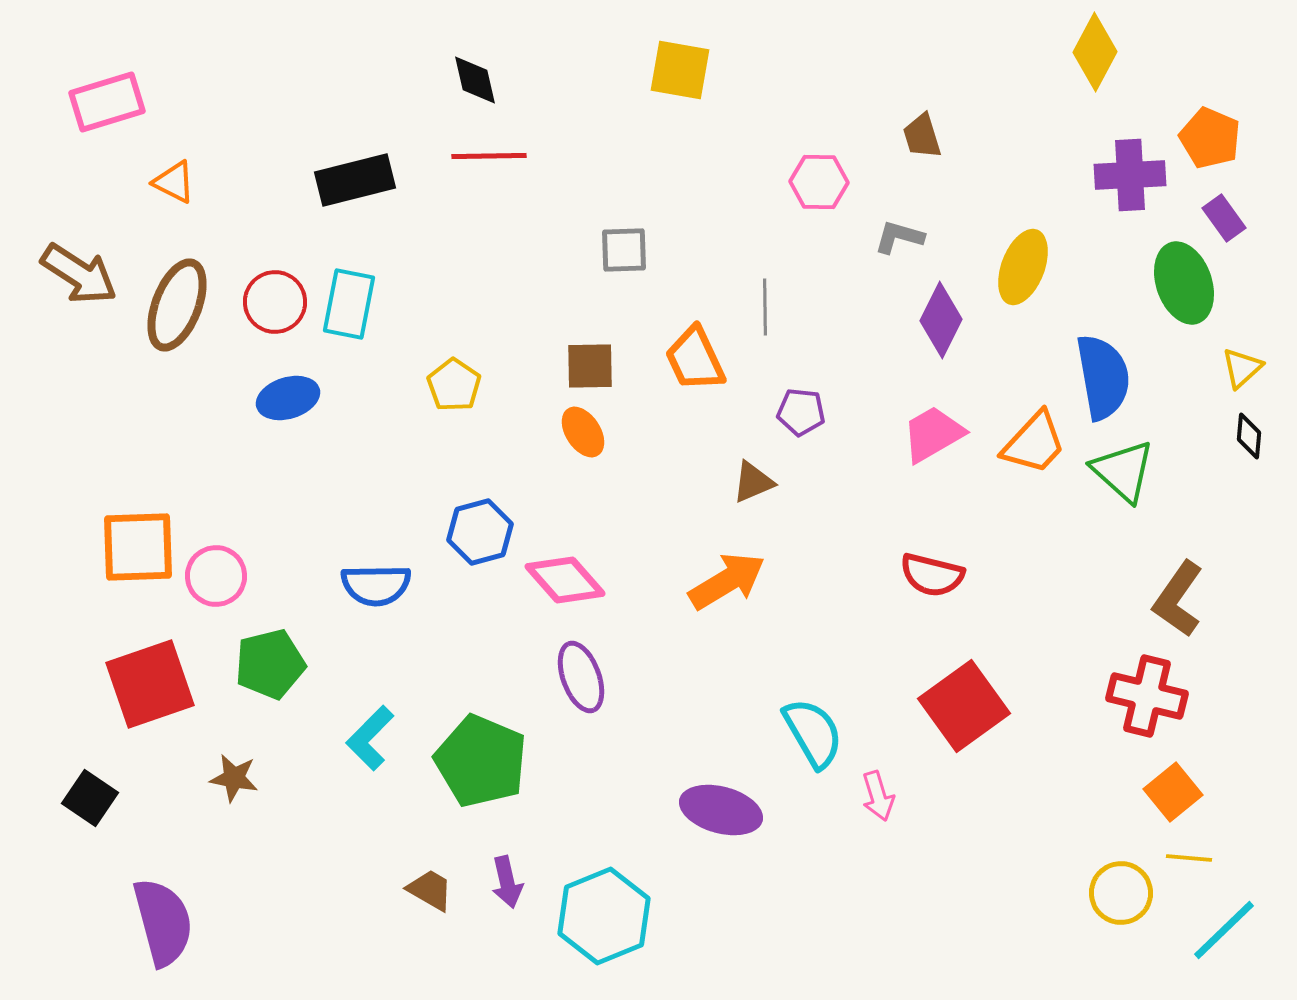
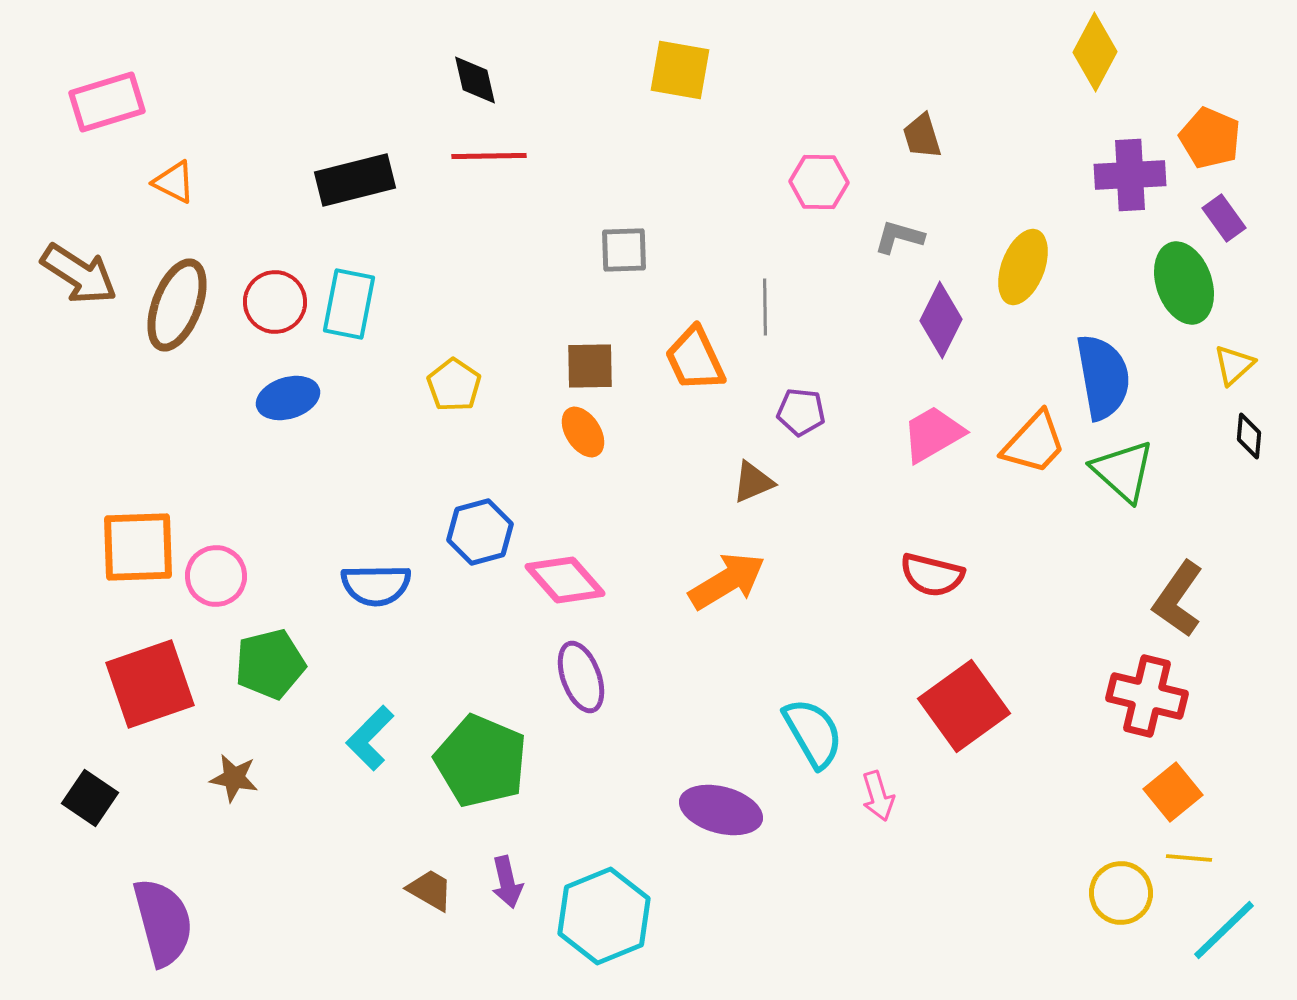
yellow triangle at (1242, 368): moved 8 px left, 3 px up
